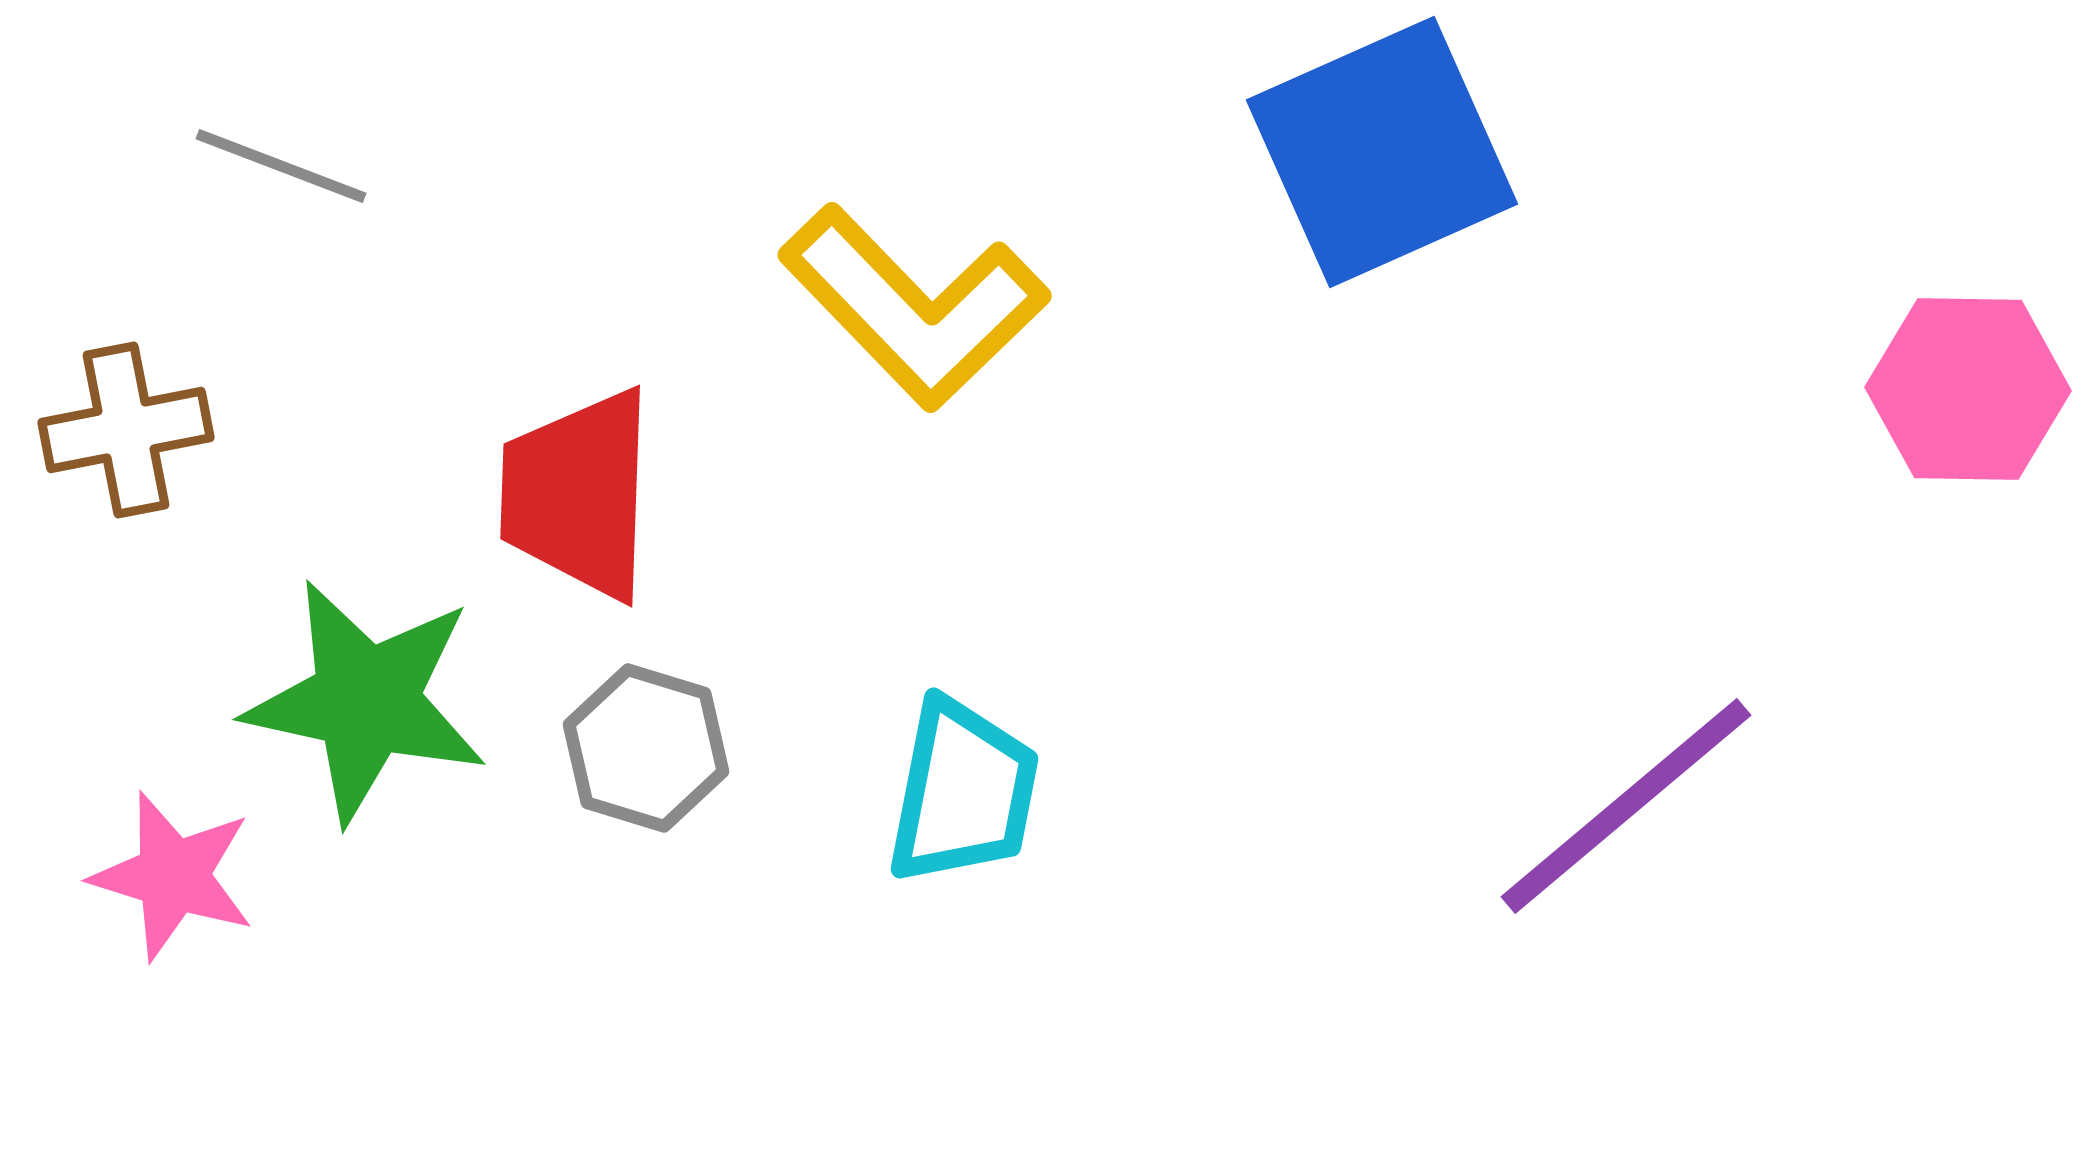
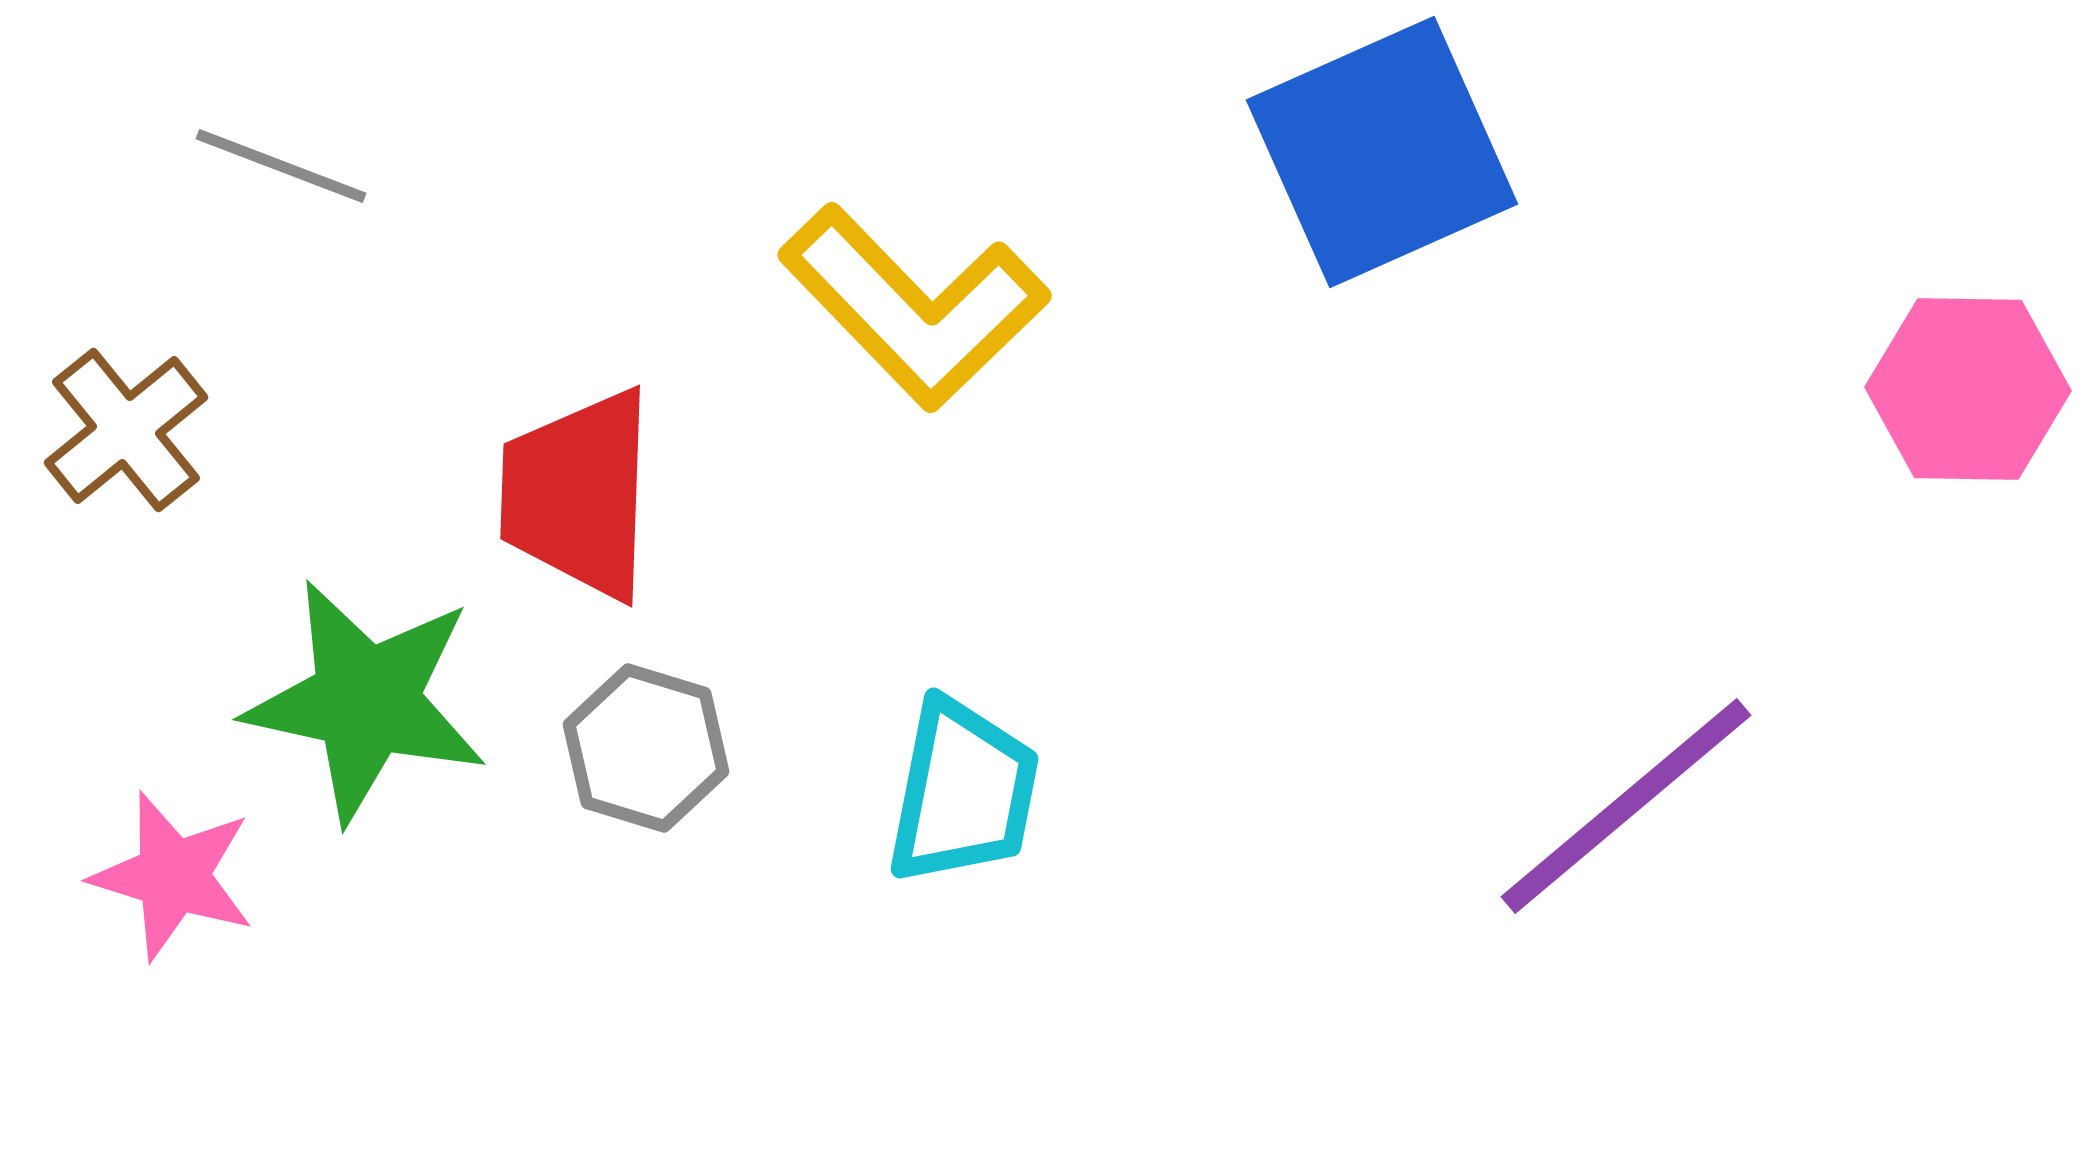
brown cross: rotated 28 degrees counterclockwise
